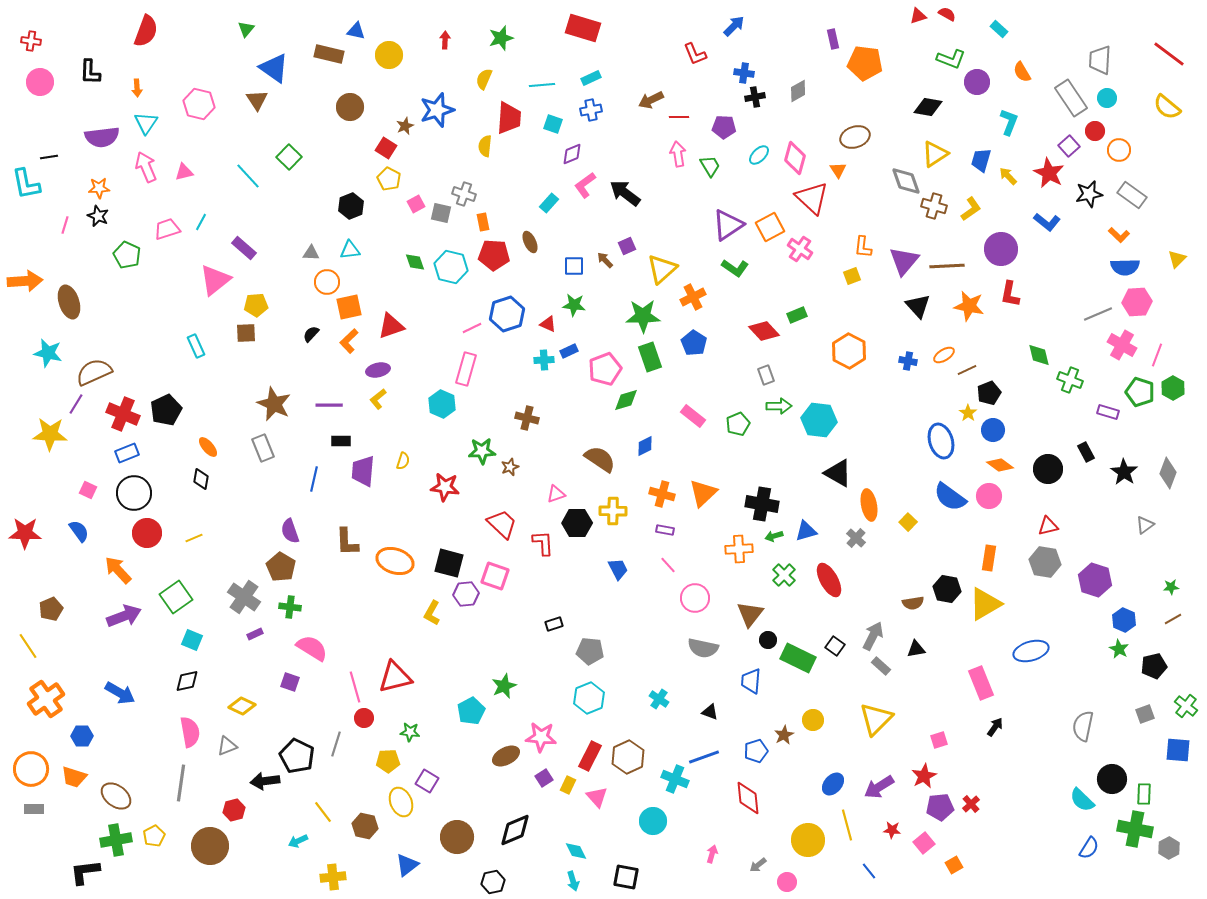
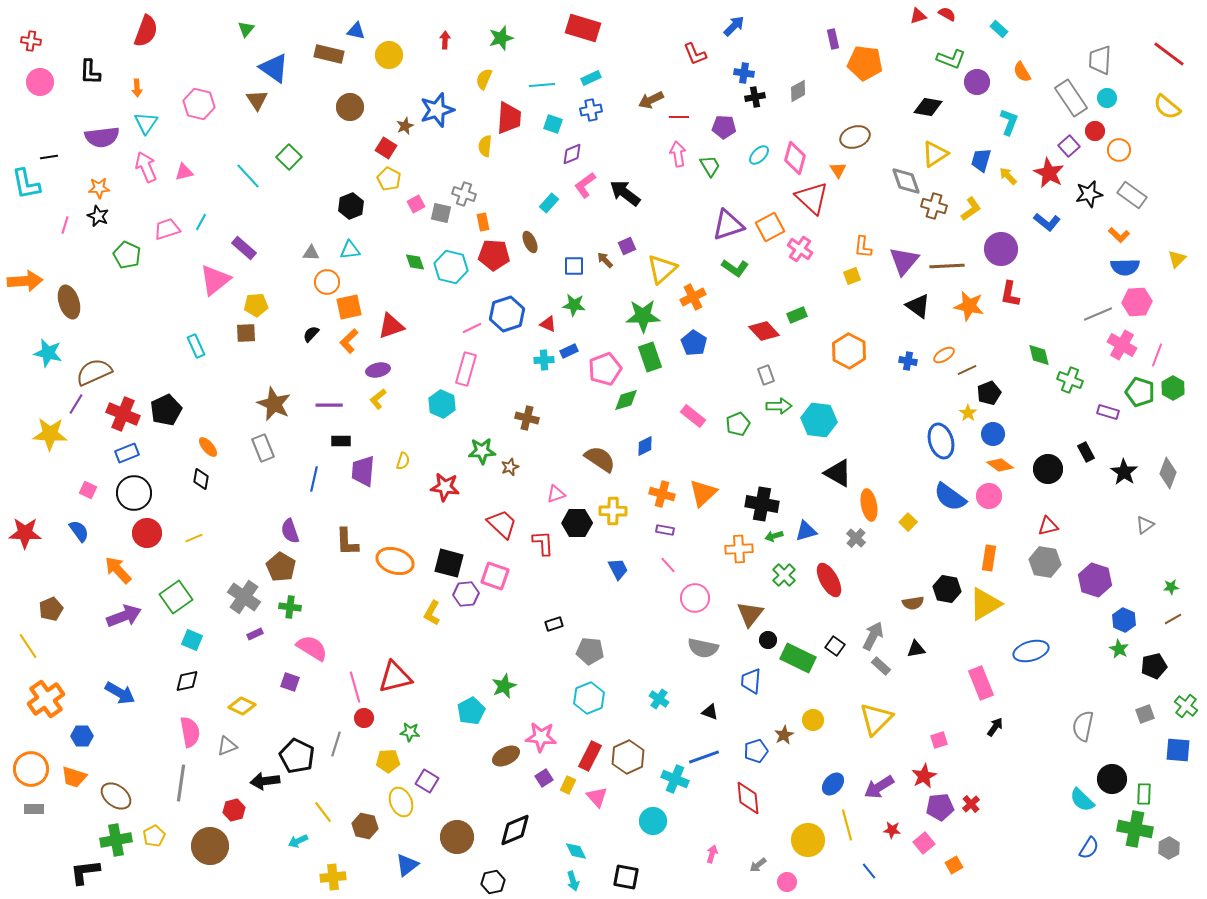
purple triangle at (728, 225): rotated 16 degrees clockwise
black triangle at (918, 306): rotated 12 degrees counterclockwise
blue circle at (993, 430): moved 4 px down
